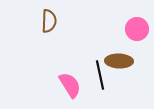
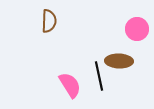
black line: moved 1 px left, 1 px down
